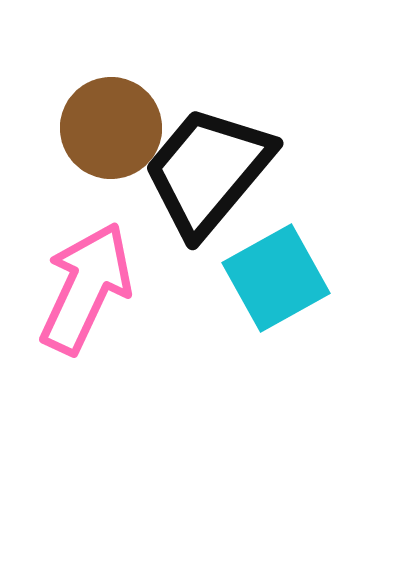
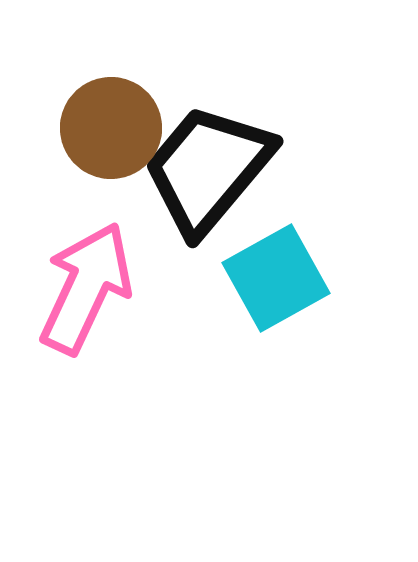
black trapezoid: moved 2 px up
